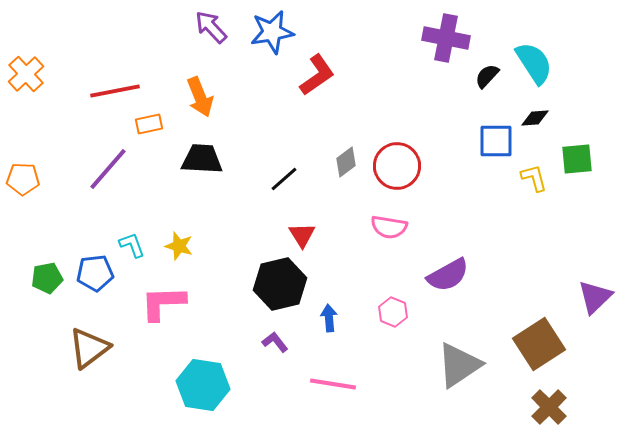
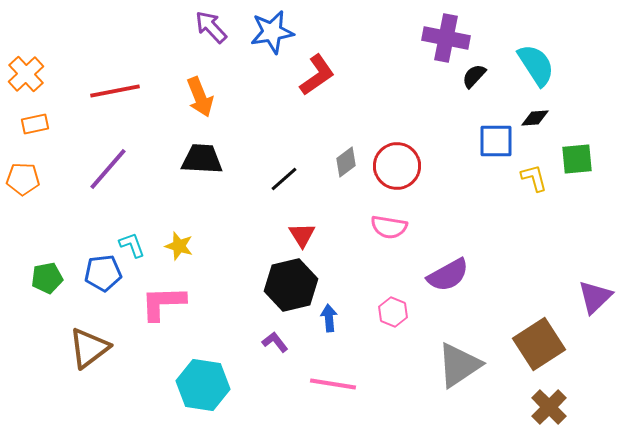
cyan semicircle: moved 2 px right, 2 px down
black semicircle: moved 13 px left
orange rectangle: moved 114 px left
blue pentagon: moved 8 px right
black hexagon: moved 11 px right, 1 px down
